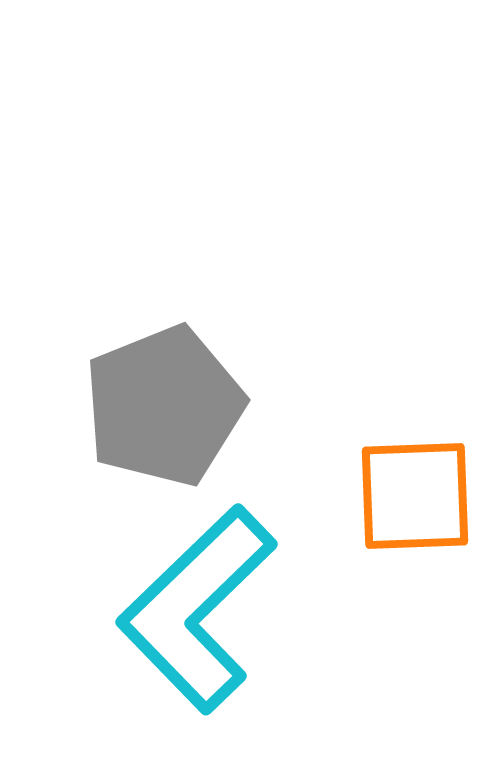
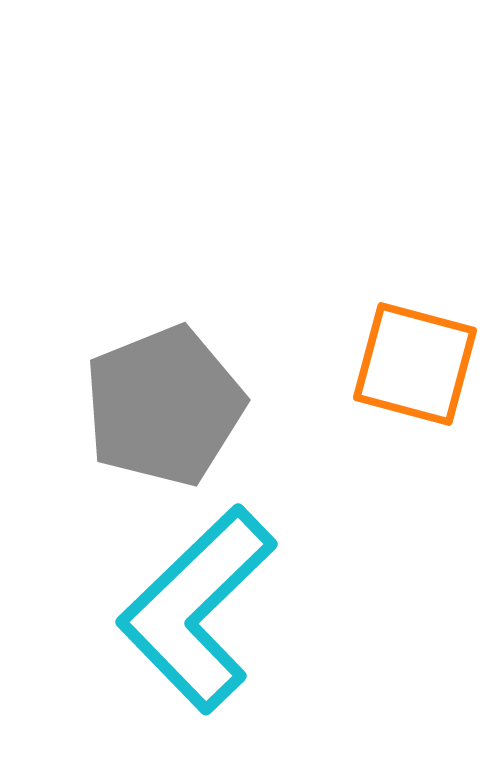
orange square: moved 132 px up; rotated 17 degrees clockwise
